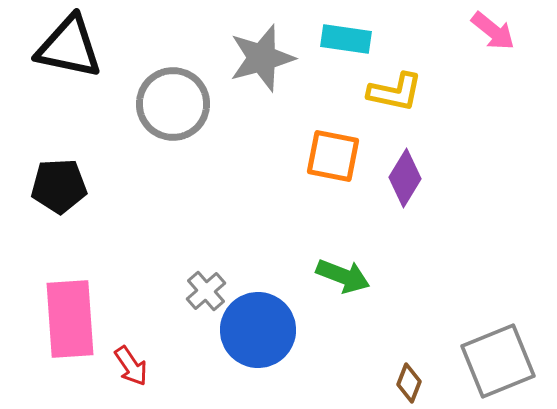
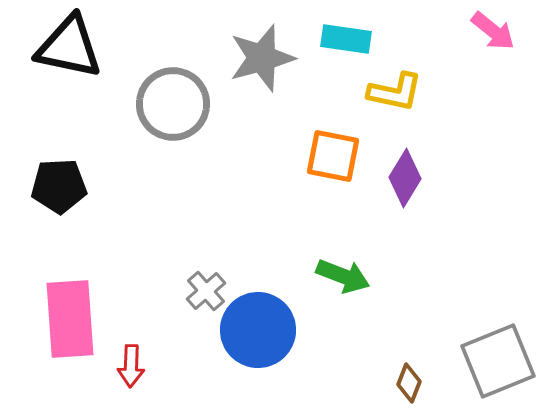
red arrow: rotated 36 degrees clockwise
